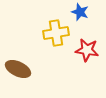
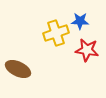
blue star: moved 9 px down; rotated 18 degrees counterclockwise
yellow cross: rotated 10 degrees counterclockwise
